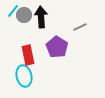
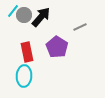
black arrow: rotated 45 degrees clockwise
red rectangle: moved 1 px left, 3 px up
cyan ellipse: rotated 15 degrees clockwise
